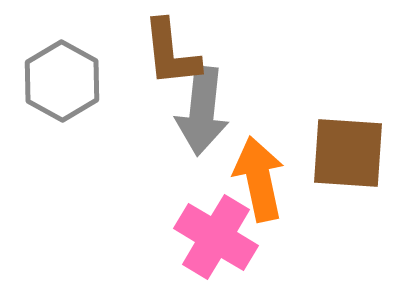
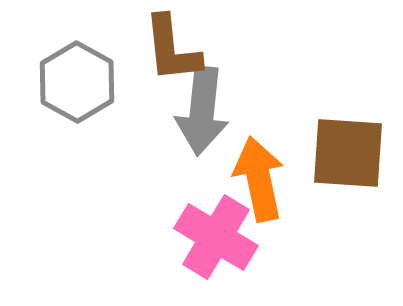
brown L-shape: moved 1 px right, 4 px up
gray hexagon: moved 15 px right, 1 px down
